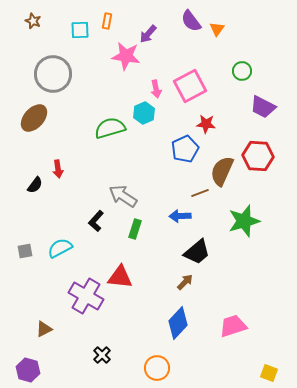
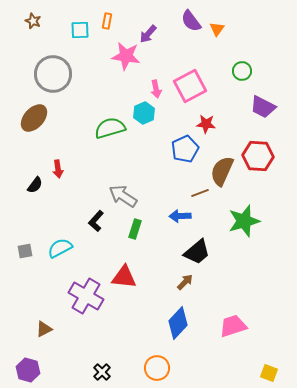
red triangle: moved 4 px right
black cross: moved 17 px down
